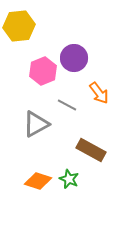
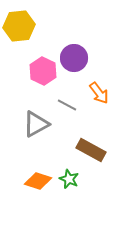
pink hexagon: rotated 12 degrees counterclockwise
